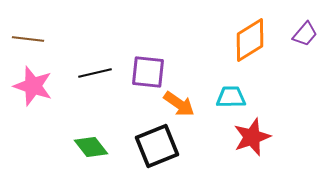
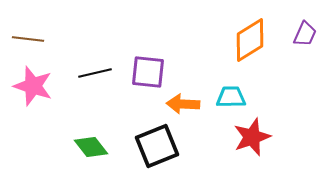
purple trapezoid: rotated 16 degrees counterclockwise
orange arrow: moved 4 px right; rotated 148 degrees clockwise
